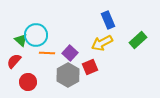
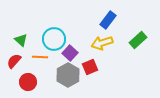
blue rectangle: rotated 60 degrees clockwise
cyan circle: moved 18 px right, 4 px down
yellow arrow: rotated 10 degrees clockwise
orange line: moved 7 px left, 4 px down
